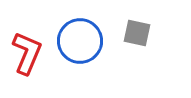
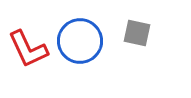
red L-shape: moved 1 px right, 4 px up; rotated 132 degrees clockwise
